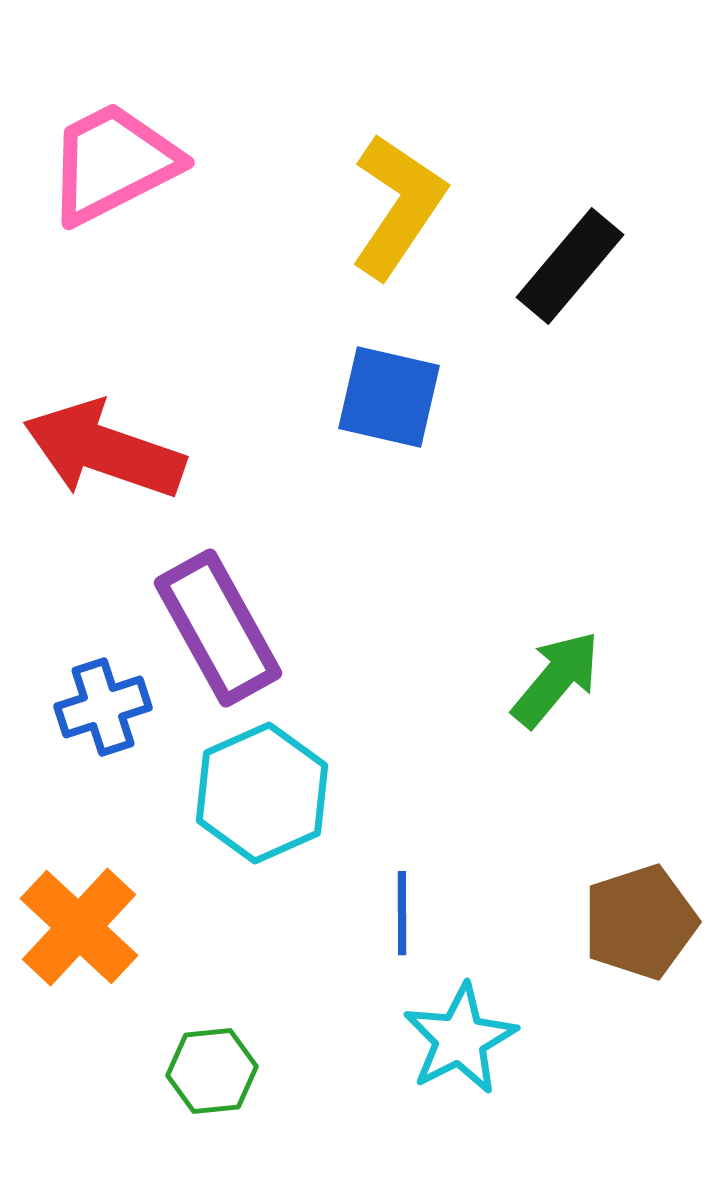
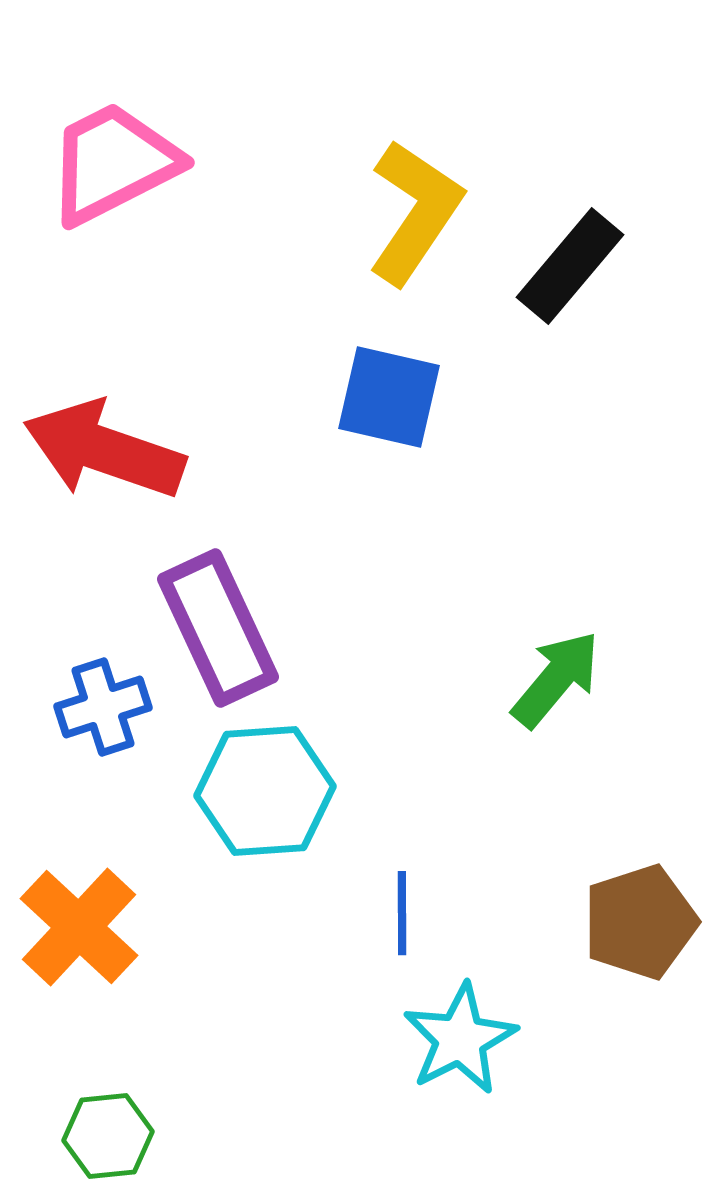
yellow L-shape: moved 17 px right, 6 px down
purple rectangle: rotated 4 degrees clockwise
cyan hexagon: moved 3 px right, 2 px up; rotated 20 degrees clockwise
green hexagon: moved 104 px left, 65 px down
